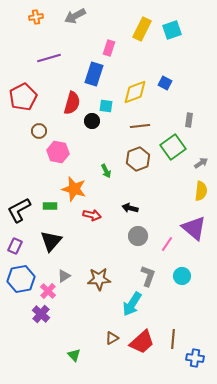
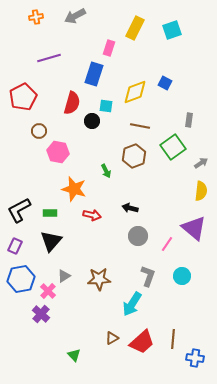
yellow rectangle at (142, 29): moved 7 px left, 1 px up
brown line at (140, 126): rotated 18 degrees clockwise
brown hexagon at (138, 159): moved 4 px left, 3 px up
green rectangle at (50, 206): moved 7 px down
